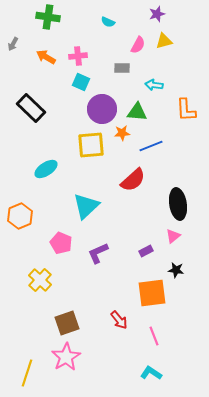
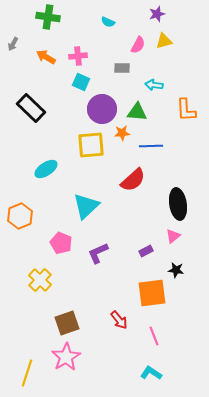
blue line: rotated 20 degrees clockwise
